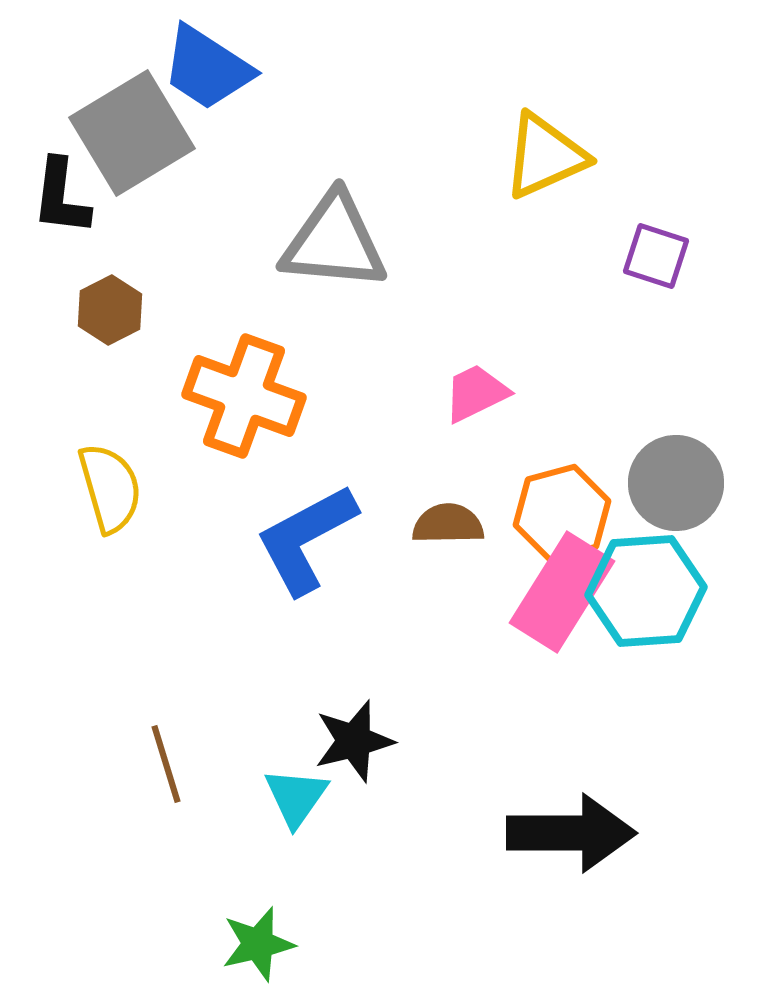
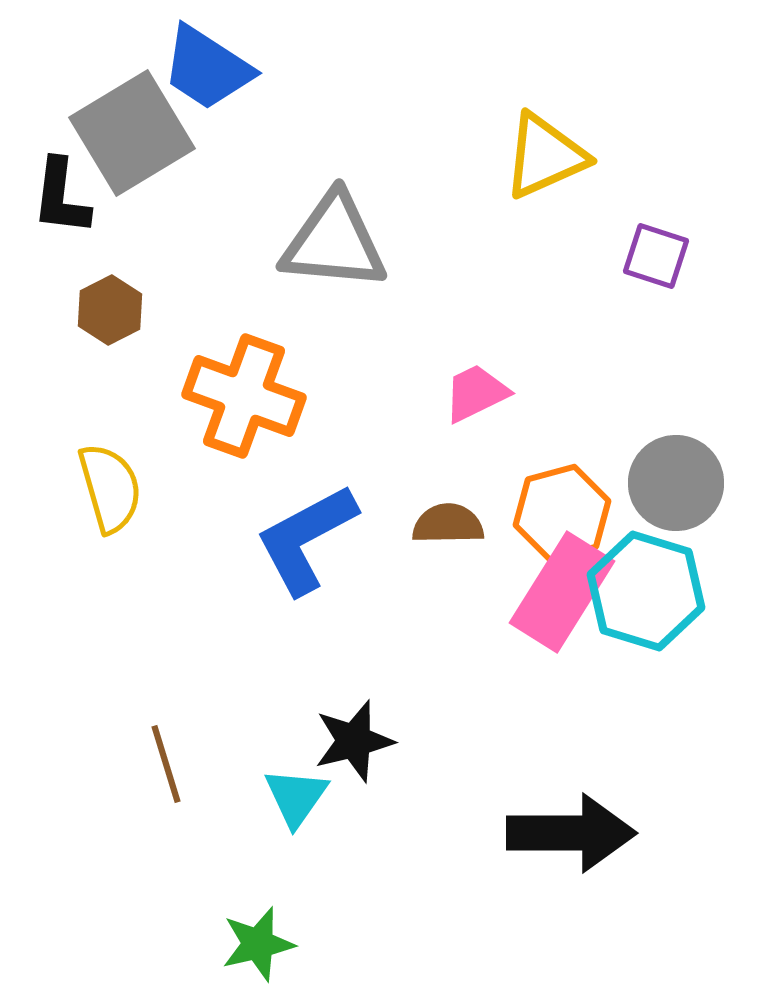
cyan hexagon: rotated 21 degrees clockwise
